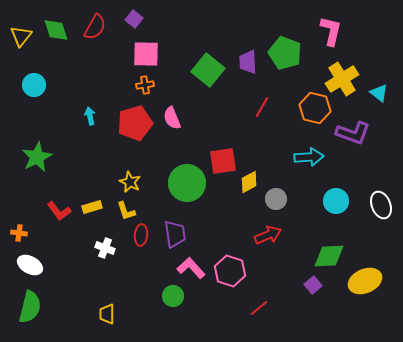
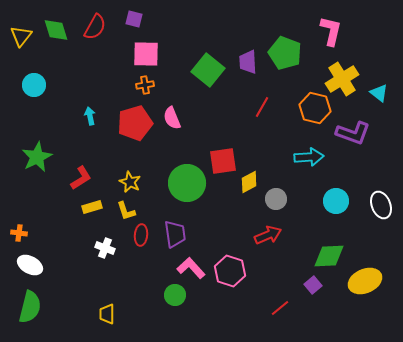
purple square at (134, 19): rotated 24 degrees counterclockwise
red L-shape at (59, 211): moved 22 px right, 33 px up; rotated 85 degrees counterclockwise
green circle at (173, 296): moved 2 px right, 1 px up
red line at (259, 308): moved 21 px right
